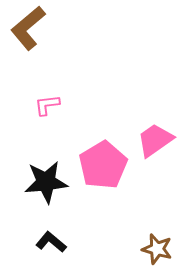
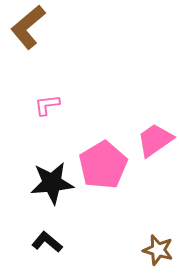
brown L-shape: moved 1 px up
black star: moved 6 px right, 1 px down
black L-shape: moved 4 px left
brown star: moved 1 px right, 1 px down
